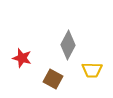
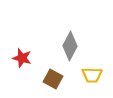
gray diamond: moved 2 px right, 1 px down
yellow trapezoid: moved 5 px down
